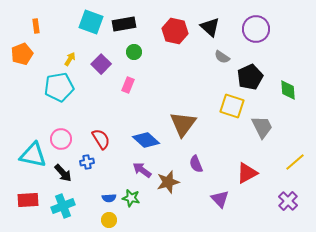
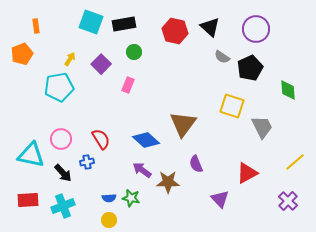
black pentagon: moved 9 px up
cyan triangle: moved 2 px left
brown star: rotated 15 degrees clockwise
